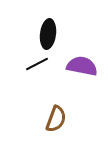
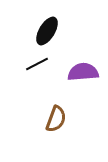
black ellipse: moved 1 px left, 3 px up; rotated 24 degrees clockwise
purple semicircle: moved 1 px right, 6 px down; rotated 16 degrees counterclockwise
